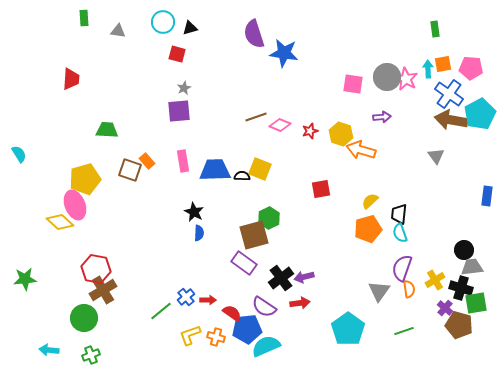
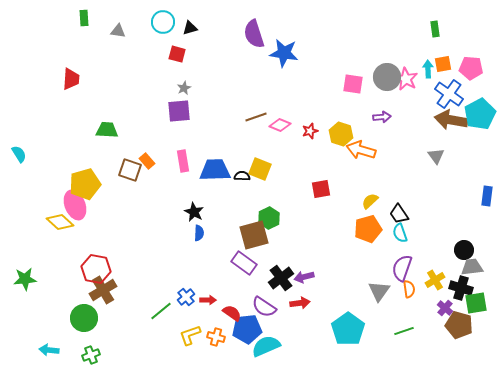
yellow pentagon at (85, 179): moved 5 px down
black trapezoid at (399, 214): rotated 40 degrees counterclockwise
